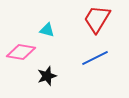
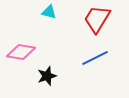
cyan triangle: moved 2 px right, 18 px up
